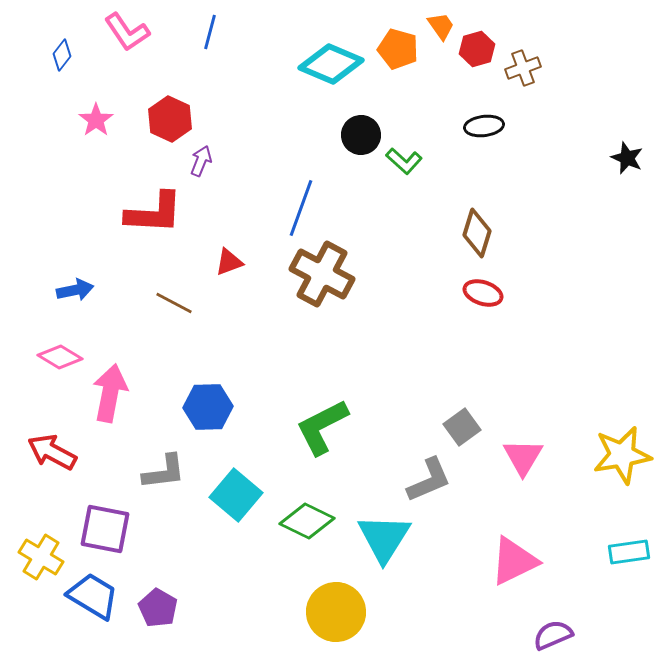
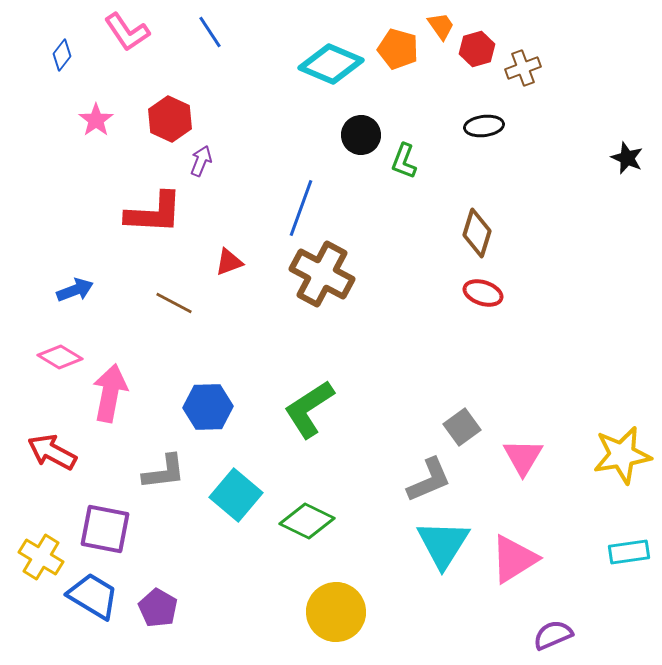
blue line at (210, 32): rotated 48 degrees counterclockwise
green L-shape at (404, 161): rotated 69 degrees clockwise
blue arrow at (75, 290): rotated 9 degrees counterclockwise
green L-shape at (322, 427): moved 13 px left, 18 px up; rotated 6 degrees counterclockwise
cyan triangle at (384, 538): moved 59 px right, 6 px down
pink triangle at (514, 561): moved 2 px up; rotated 6 degrees counterclockwise
